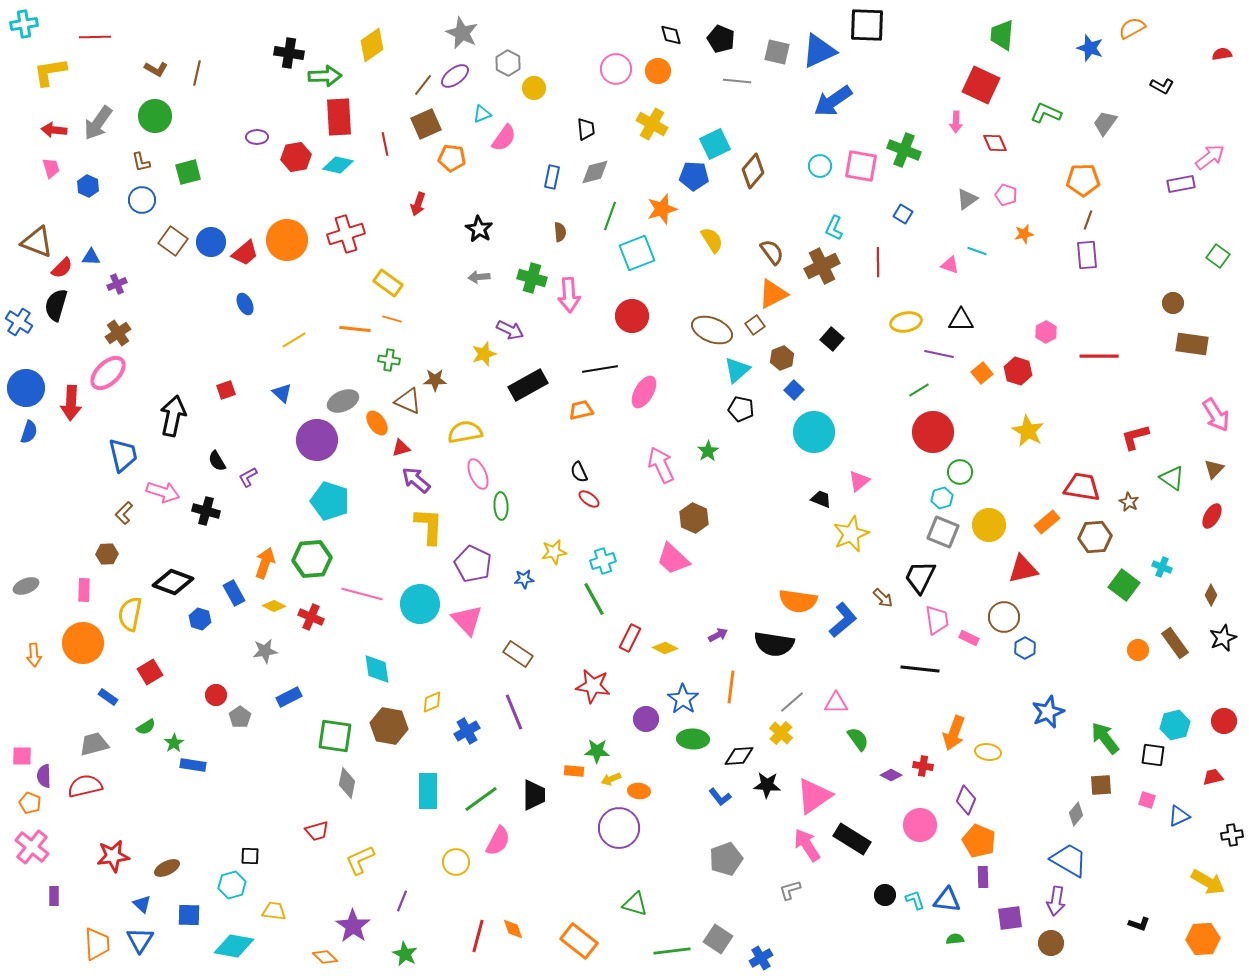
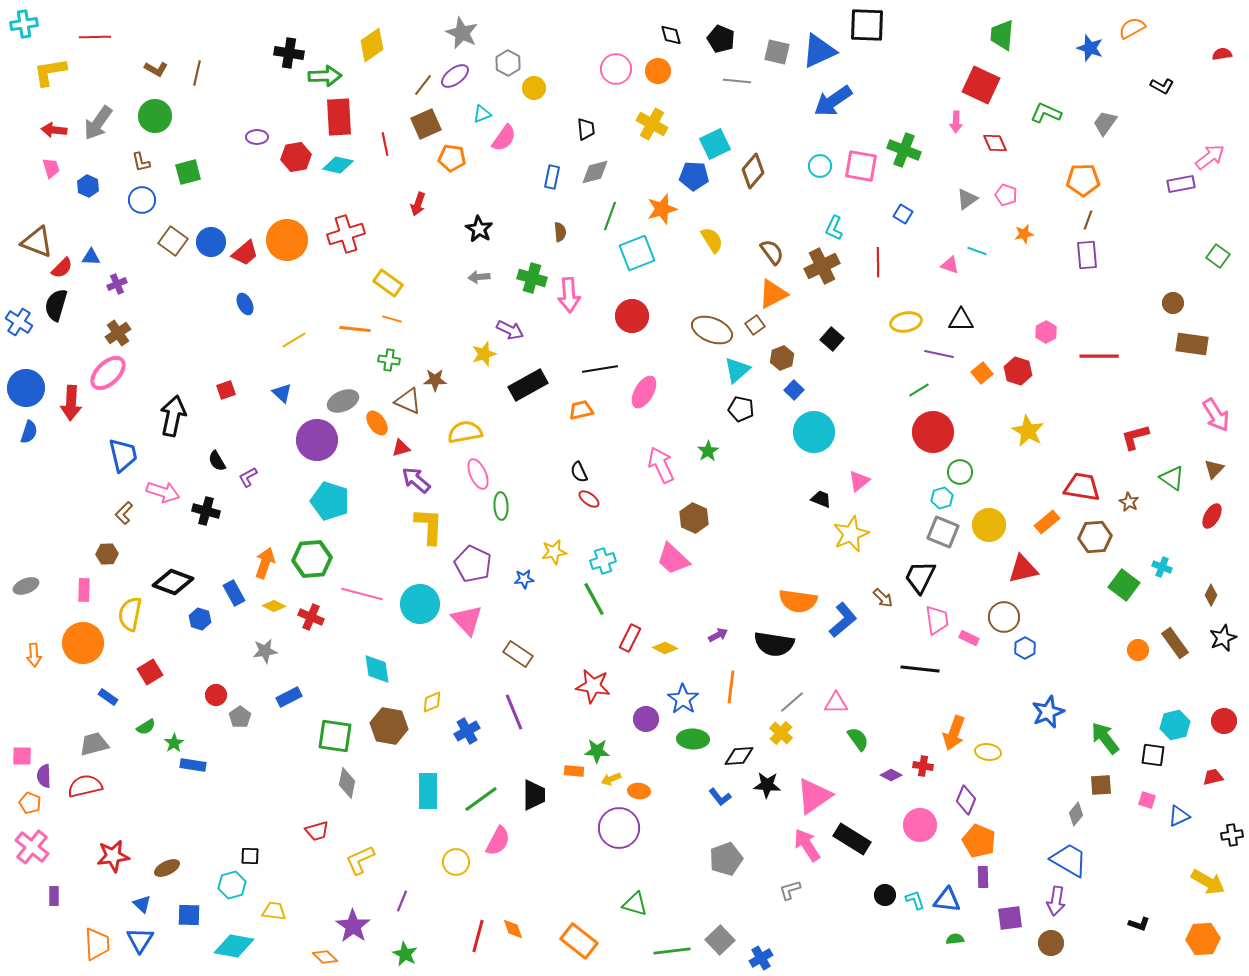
gray square at (718, 939): moved 2 px right, 1 px down; rotated 12 degrees clockwise
